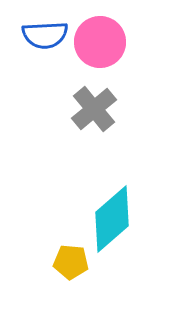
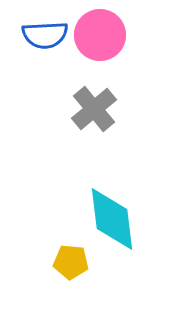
pink circle: moved 7 px up
cyan diamond: rotated 56 degrees counterclockwise
